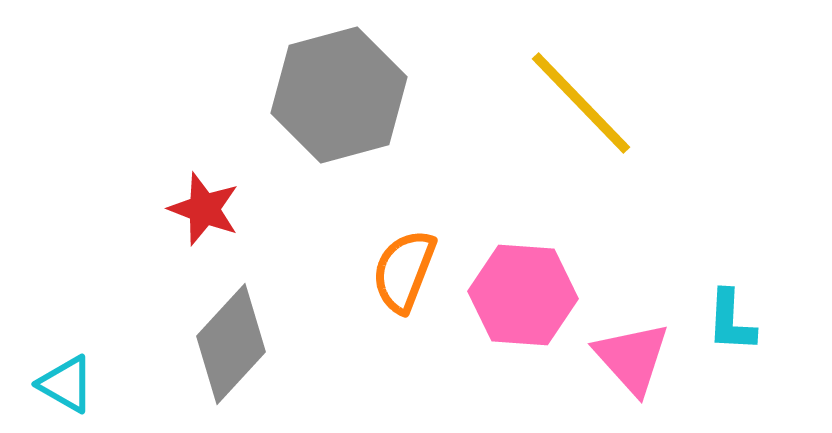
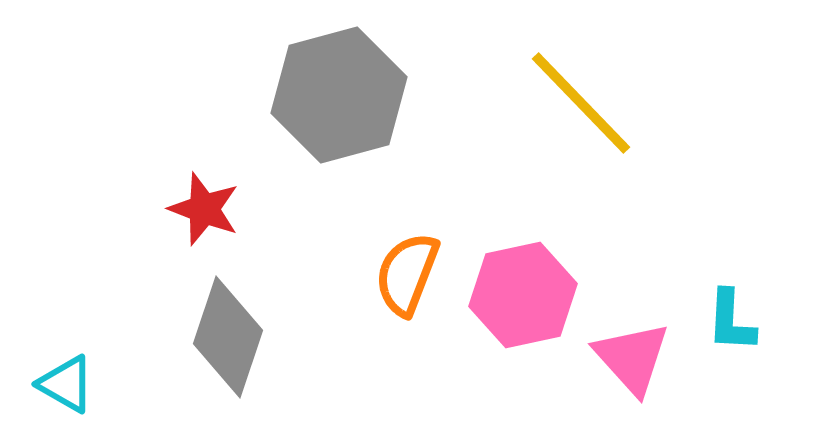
orange semicircle: moved 3 px right, 3 px down
pink hexagon: rotated 16 degrees counterclockwise
gray diamond: moved 3 px left, 7 px up; rotated 24 degrees counterclockwise
